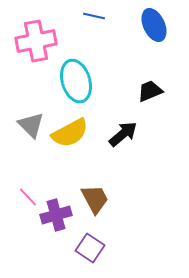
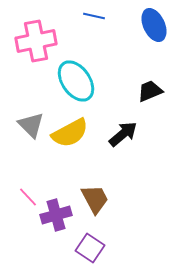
cyan ellipse: rotated 18 degrees counterclockwise
